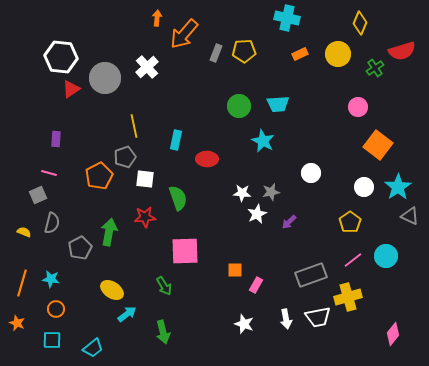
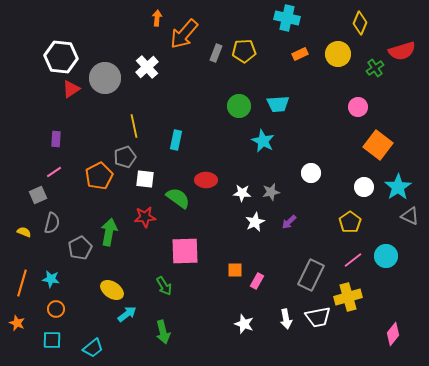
red ellipse at (207, 159): moved 1 px left, 21 px down
pink line at (49, 173): moved 5 px right, 1 px up; rotated 49 degrees counterclockwise
green semicircle at (178, 198): rotated 35 degrees counterclockwise
white star at (257, 214): moved 2 px left, 8 px down
gray rectangle at (311, 275): rotated 44 degrees counterclockwise
pink rectangle at (256, 285): moved 1 px right, 4 px up
